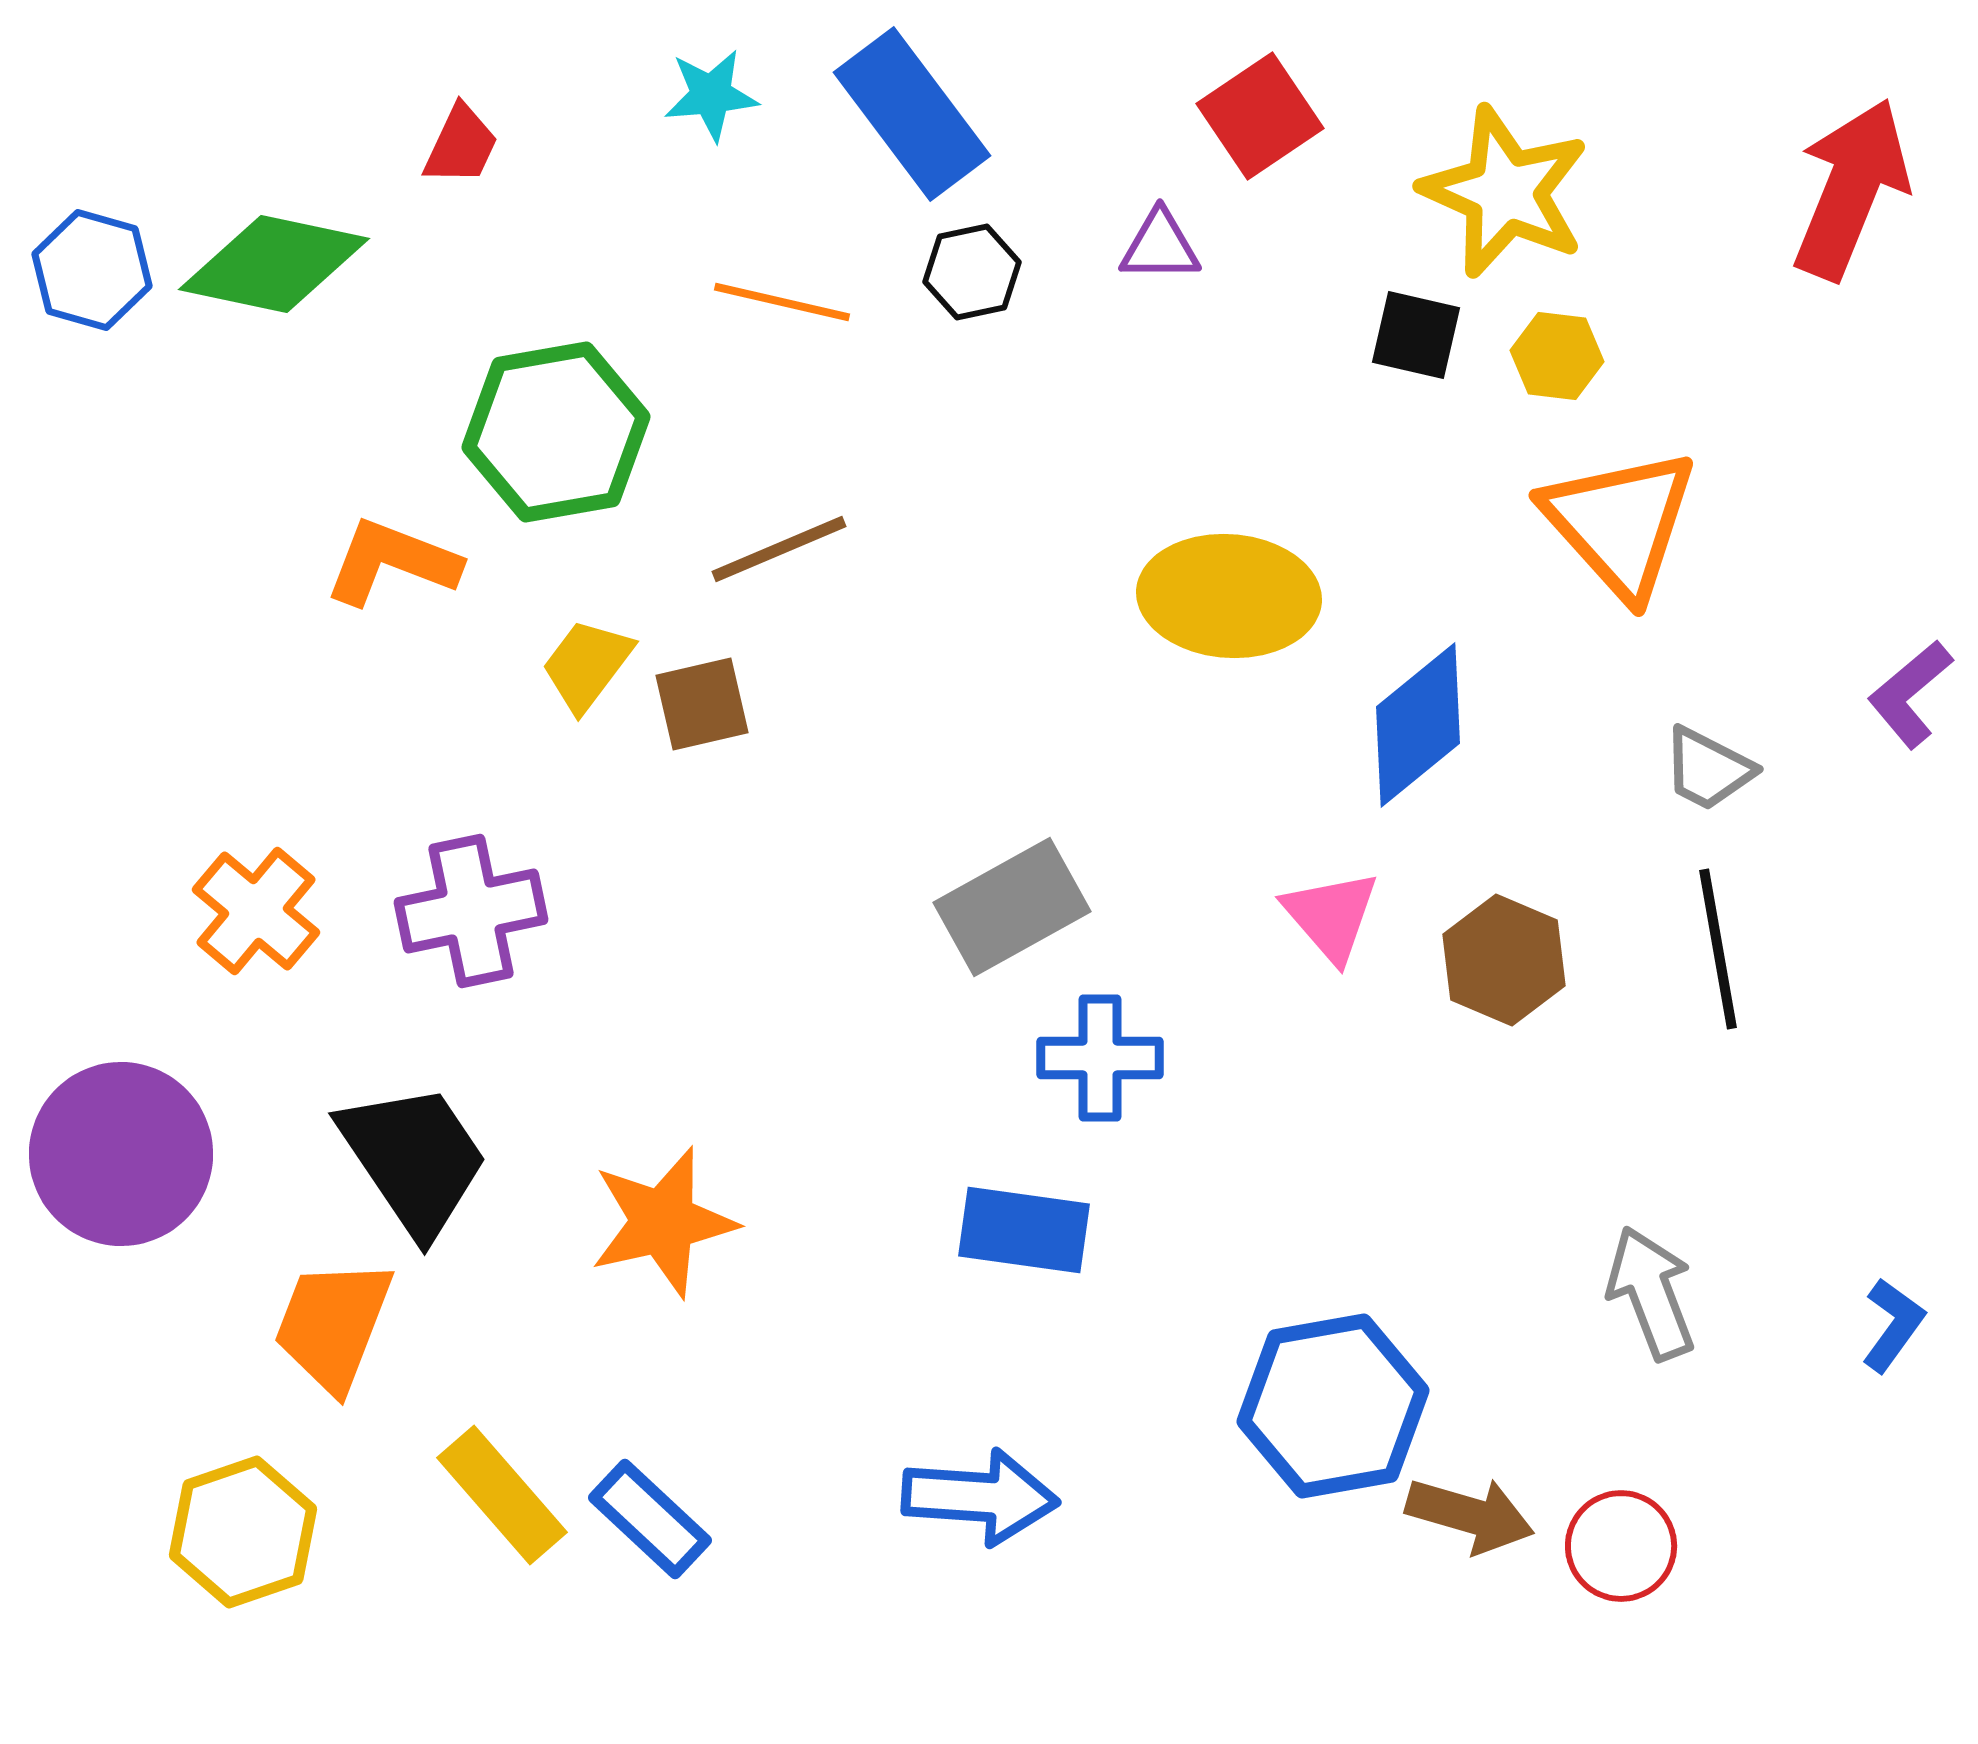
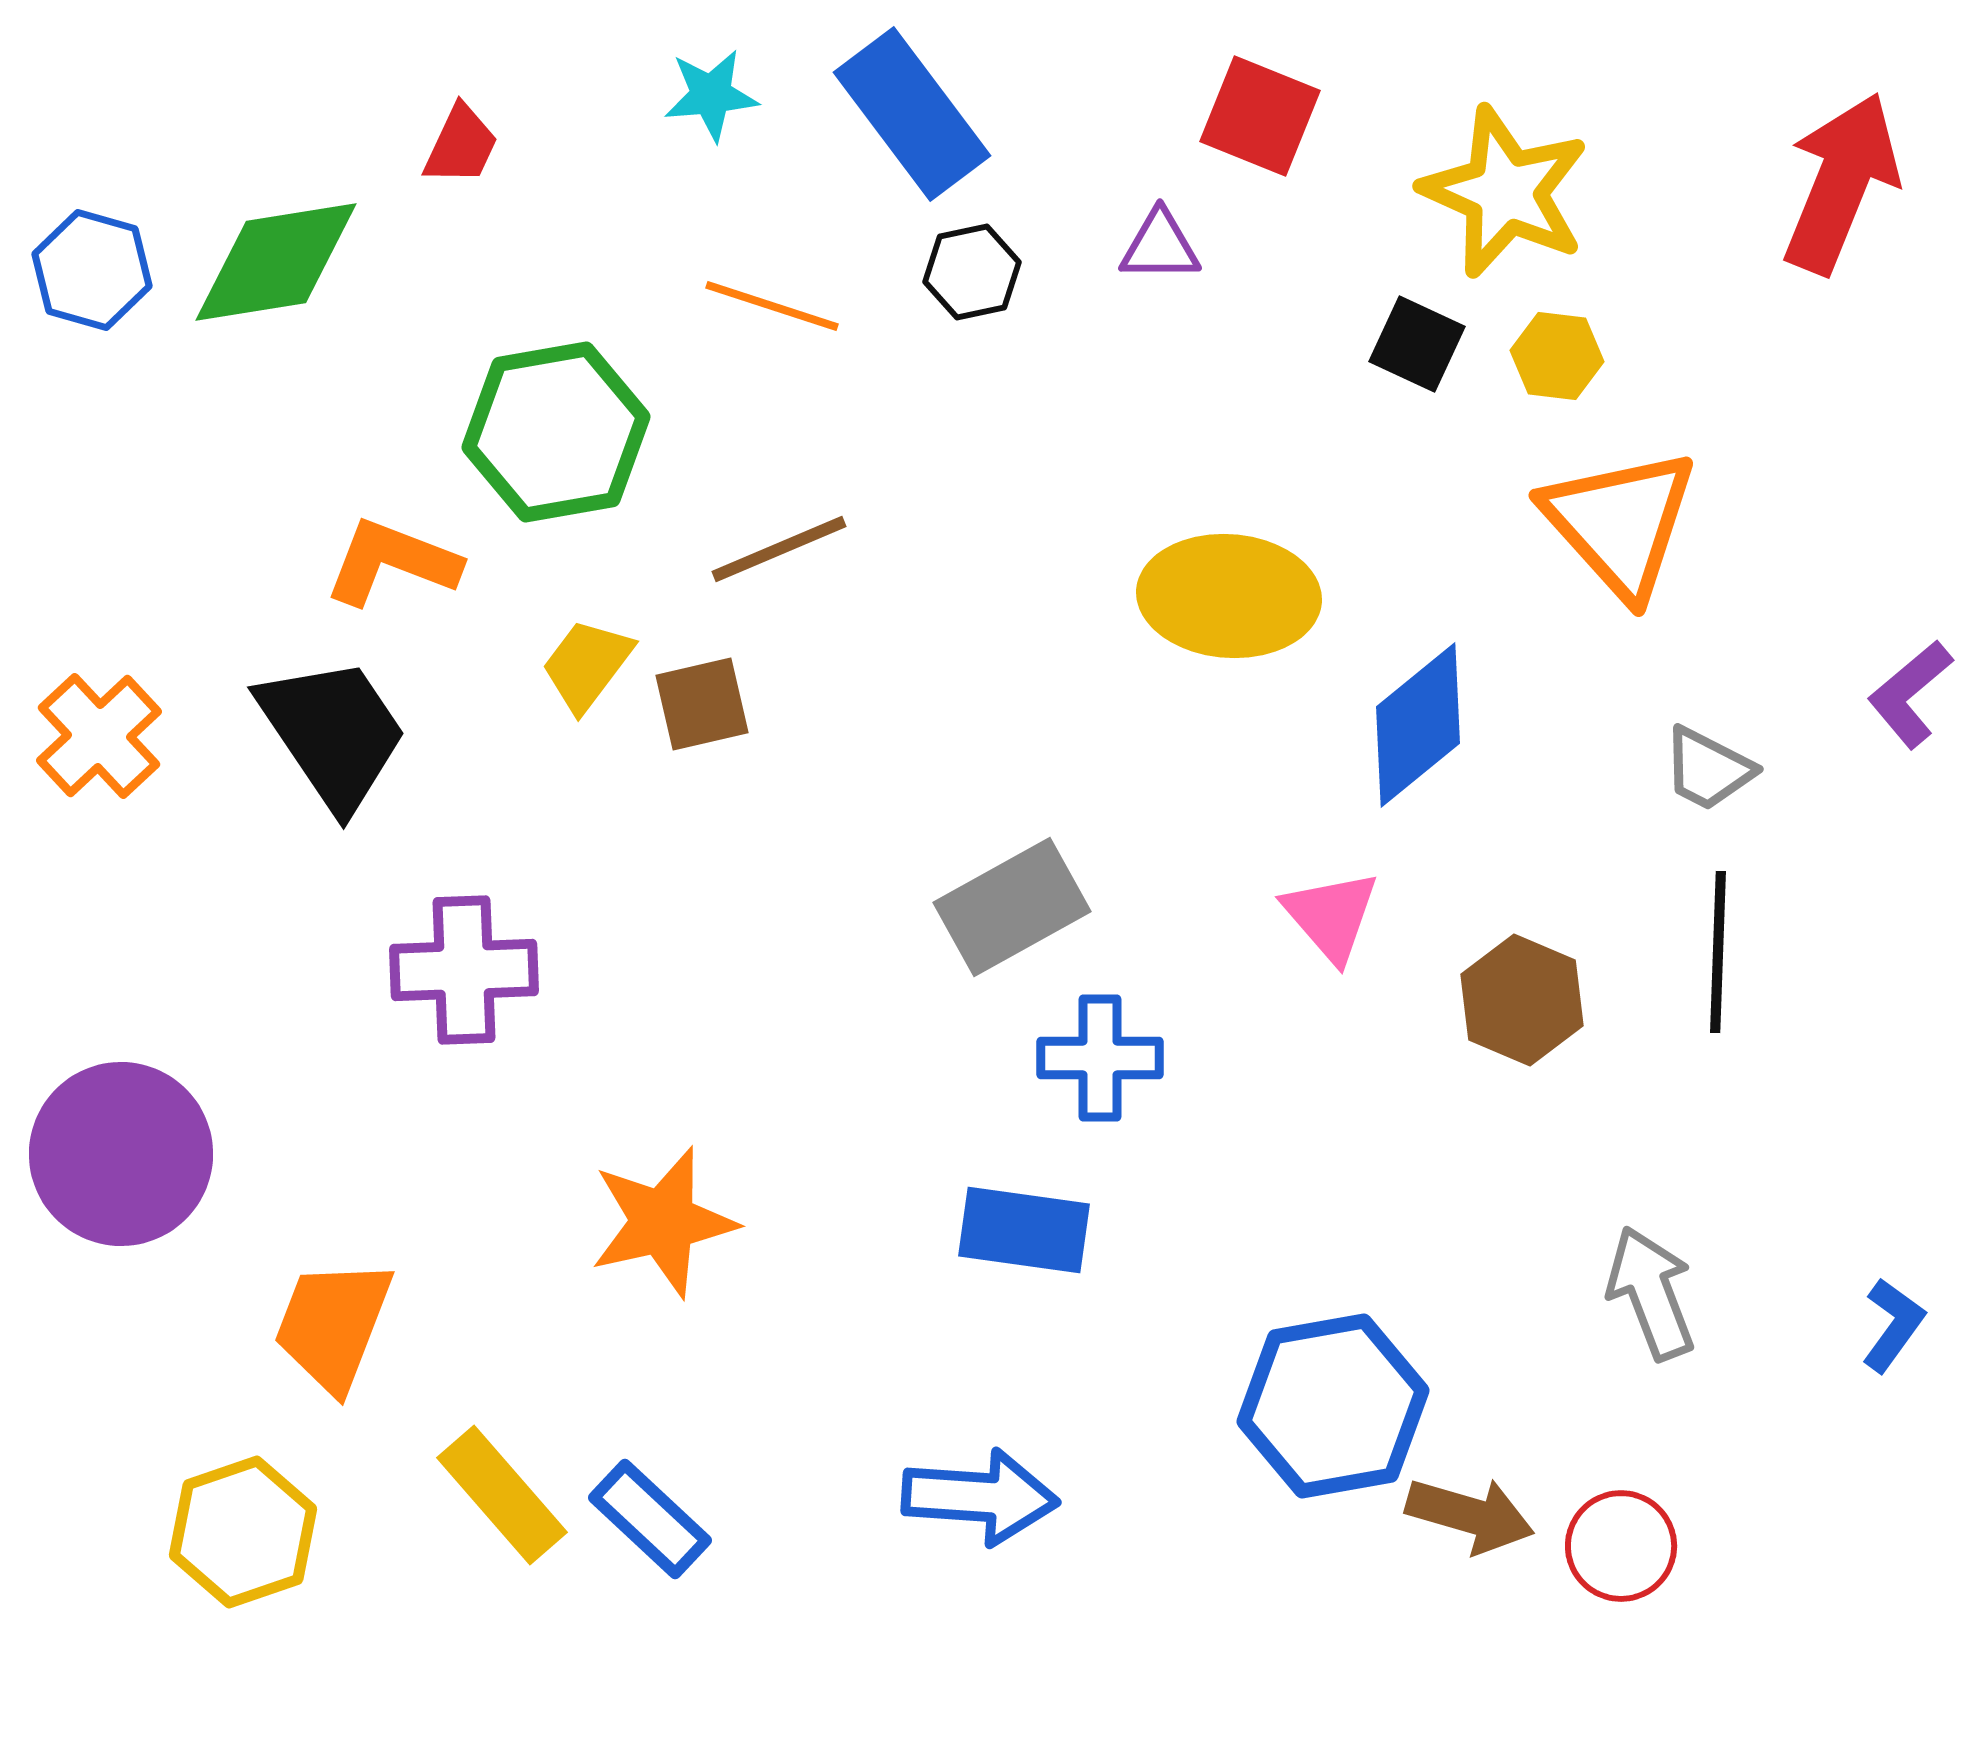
red square at (1260, 116): rotated 34 degrees counterclockwise
red arrow at (1851, 189): moved 10 px left, 6 px up
green diamond at (274, 264): moved 2 px right, 2 px up; rotated 21 degrees counterclockwise
orange line at (782, 302): moved 10 px left, 4 px down; rotated 5 degrees clockwise
black square at (1416, 335): moved 1 px right, 9 px down; rotated 12 degrees clockwise
orange cross at (256, 911): moved 157 px left, 175 px up; rotated 7 degrees clockwise
purple cross at (471, 911): moved 7 px left, 59 px down; rotated 10 degrees clockwise
black line at (1718, 949): moved 3 px down; rotated 12 degrees clockwise
brown hexagon at (1504, 960): moved 18 px right, 40 px down
black trapezoid at (414, 1159): moved 81 px left, 426 px up
